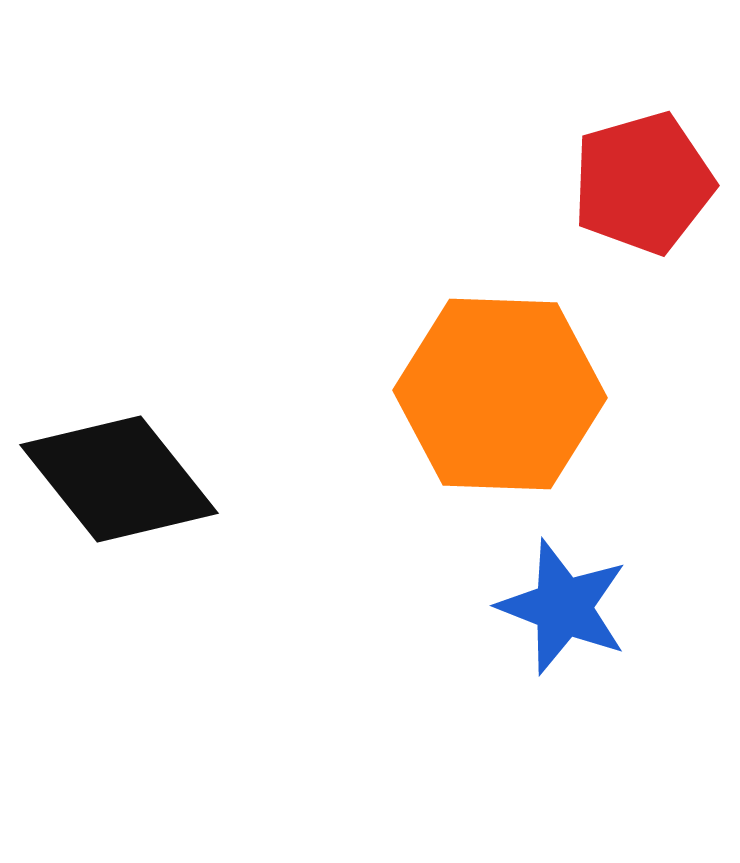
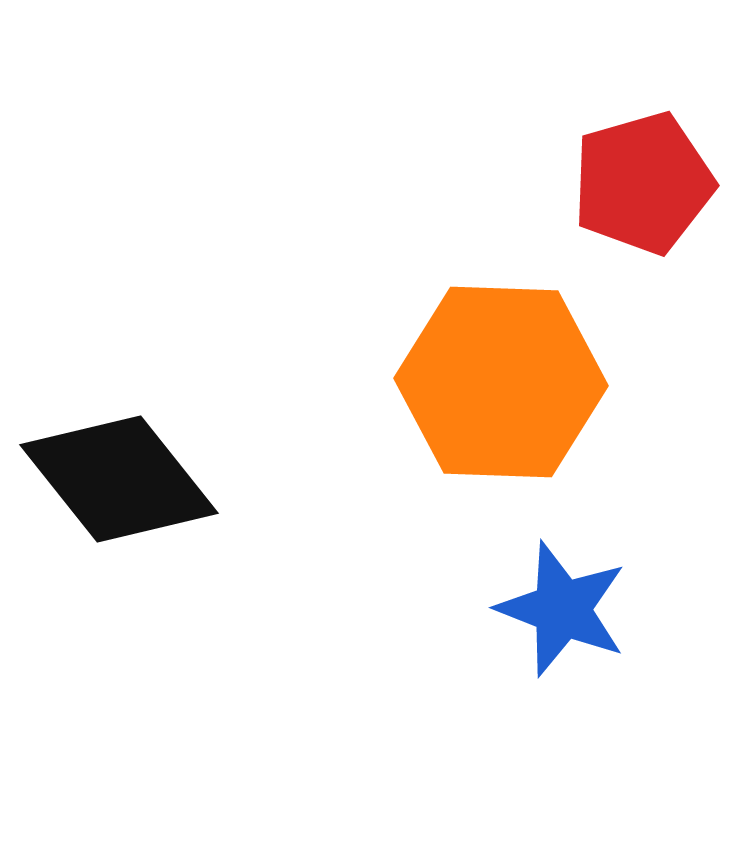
orange hexagon: moved 1 px right, 12 px up
blue star: moved 1 px left, 2 px down
